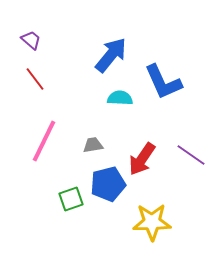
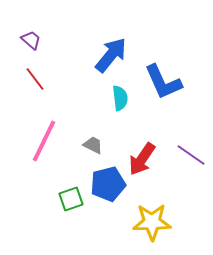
cyan semicircle: rotated 80 degrees clockwise
gray trapezoid: rotated 35 degrees clockwise
